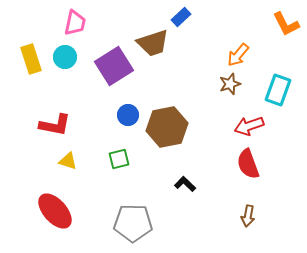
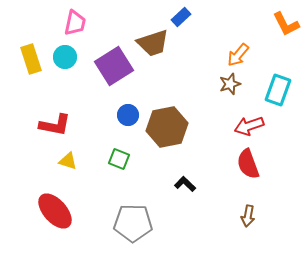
green square: rotated 35 degrees clockwise
